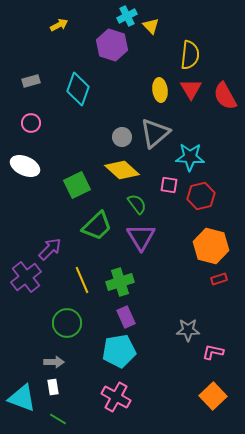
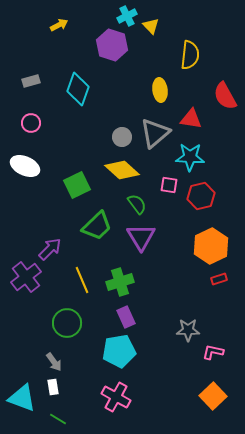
red triangle: moved 30 px down; rotated 50 degrees counterclockwise
orange hexagon: rotated 20 degrees clockwise
gray arrow: rotated 54 degrees clockwise
